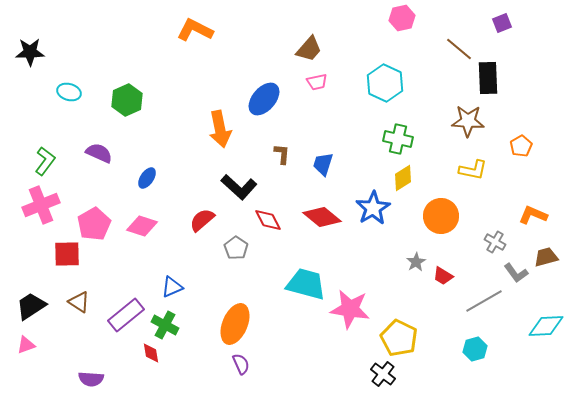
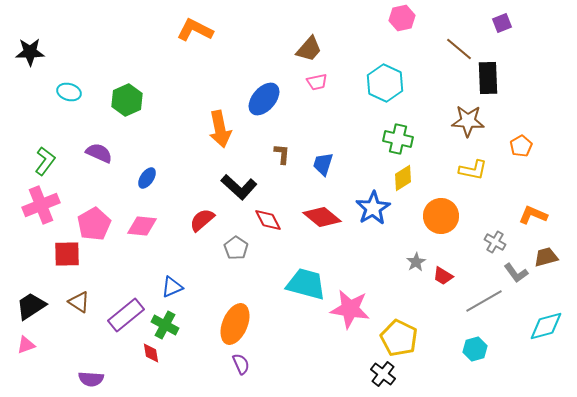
pink diamond at (142, 226): rotated 12 degrees counterclockwise
cyan diamond at (546, 326): rotated 12 degrees counterclockwise
